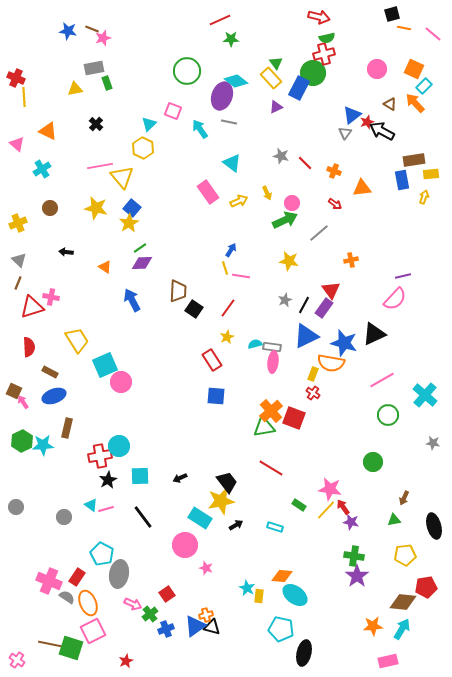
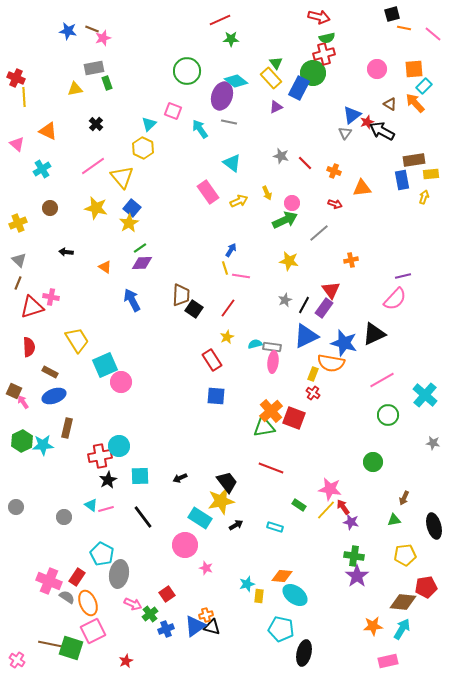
orange square at (414, 69): rotated 30 degrees counterclockwise
pink line at (100, 166): moved 7 px left; rotated 25 degrees counterclockwise
red arrow at (335, 204): rotated 16 degrees counterclockwise
brown trapezoid at (178, 291): moved 3 px right, 4 px down
red line at (271, 468): rotated 10 degrees counterclockwise
cyan star at (247, 588): moved 4 px up; rotated 28 degrees clockwise
